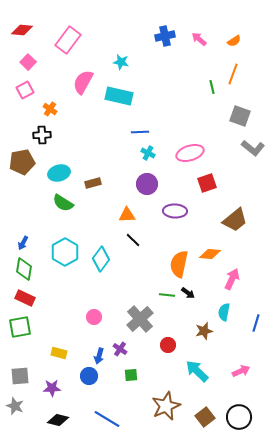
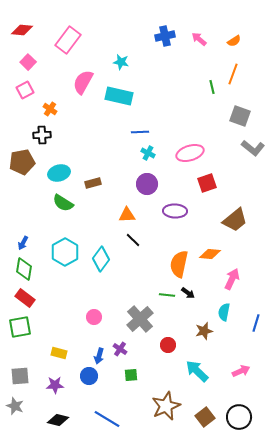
red rectangle at (25, 298): rotated 12 degrees clockwise
purple star at (52, 388): moved 3 px right, 3 px up
